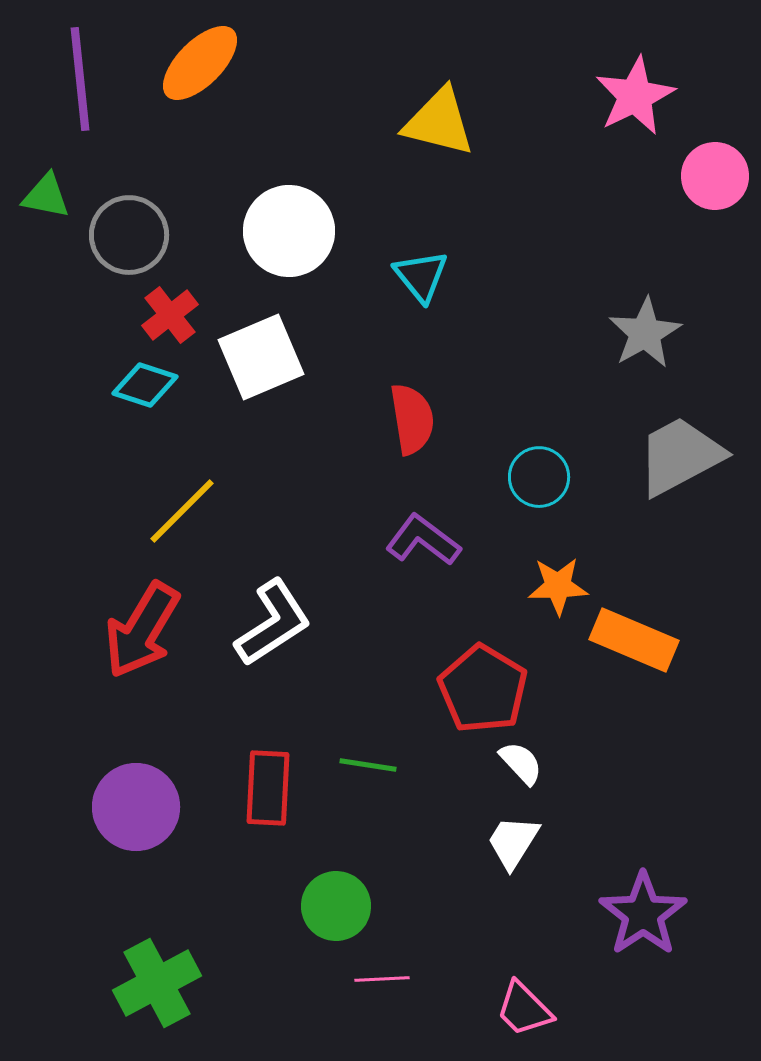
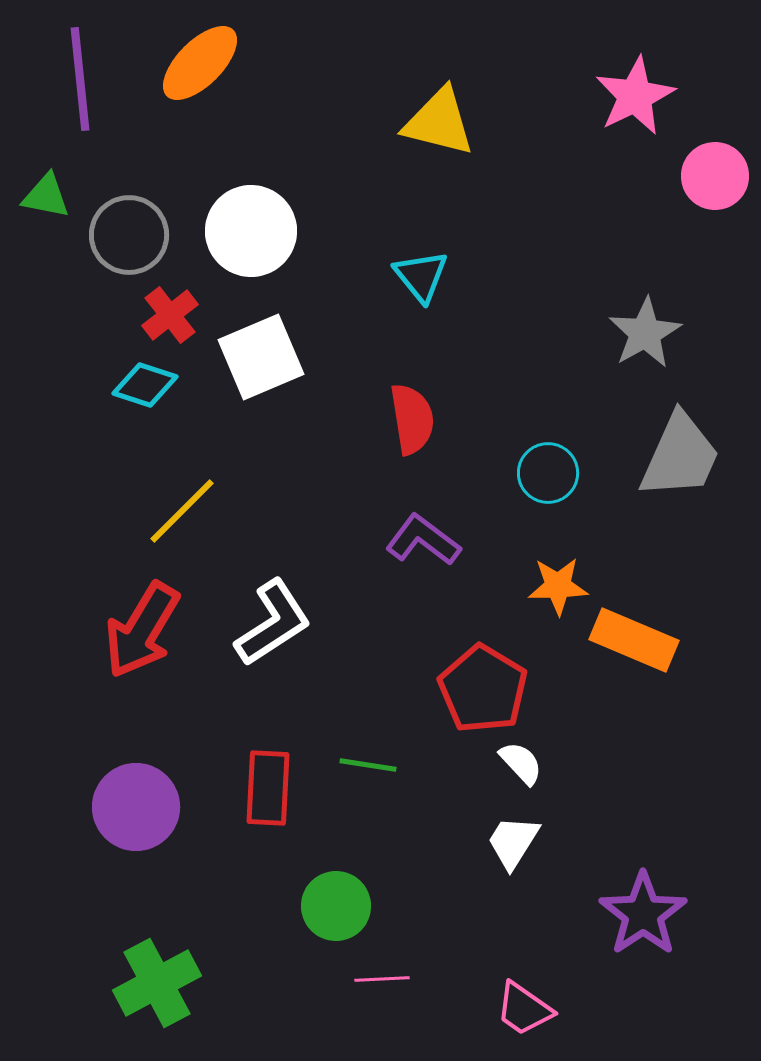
white circle: moved 38 px left
gray trapezoid: rotated 142 degrees clockwise
cyan circle: moved 9 px right, 4 px up
pink trapezoid: rotated 10 degrees counterclockwise
